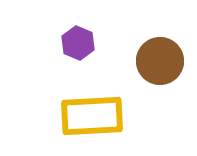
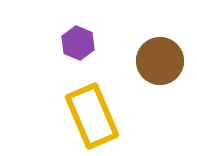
yellow rectangle: rotated 70 degrees clockwise
